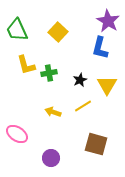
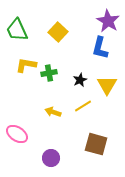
yellow L-shape: rotated 115 degrees clockwise
